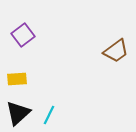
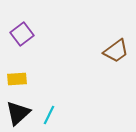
purple square: moved 1 px left, 1 px up
